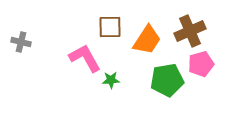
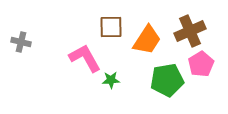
brown square: moved 1 px right
pink pentagon: rotated 15 degrees counterclockwise
